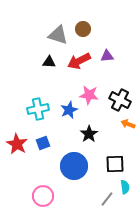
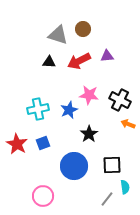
black square: moved 3 px left, 1 px down
